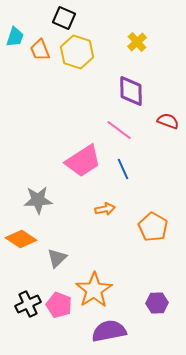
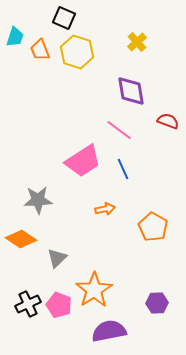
purple diamond: rotated 8 degrees counterclockwise
